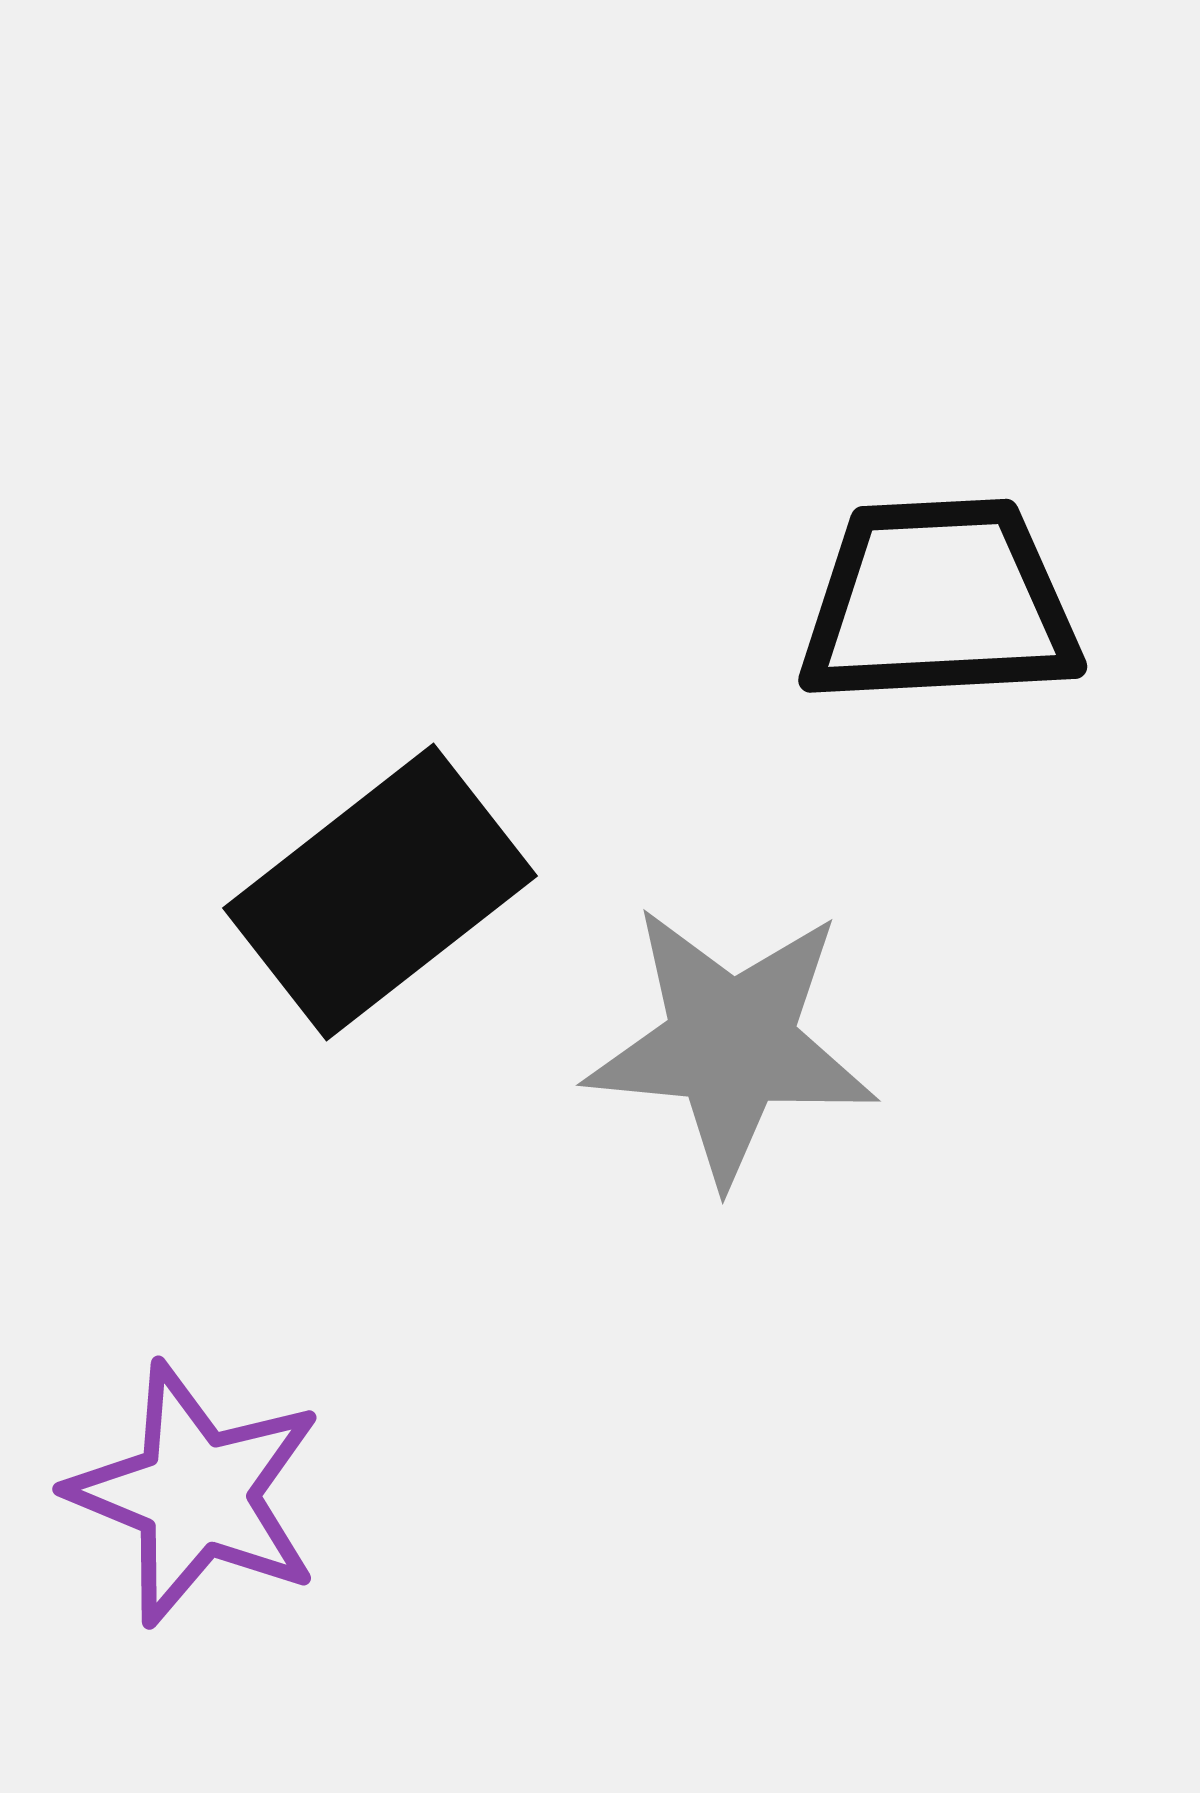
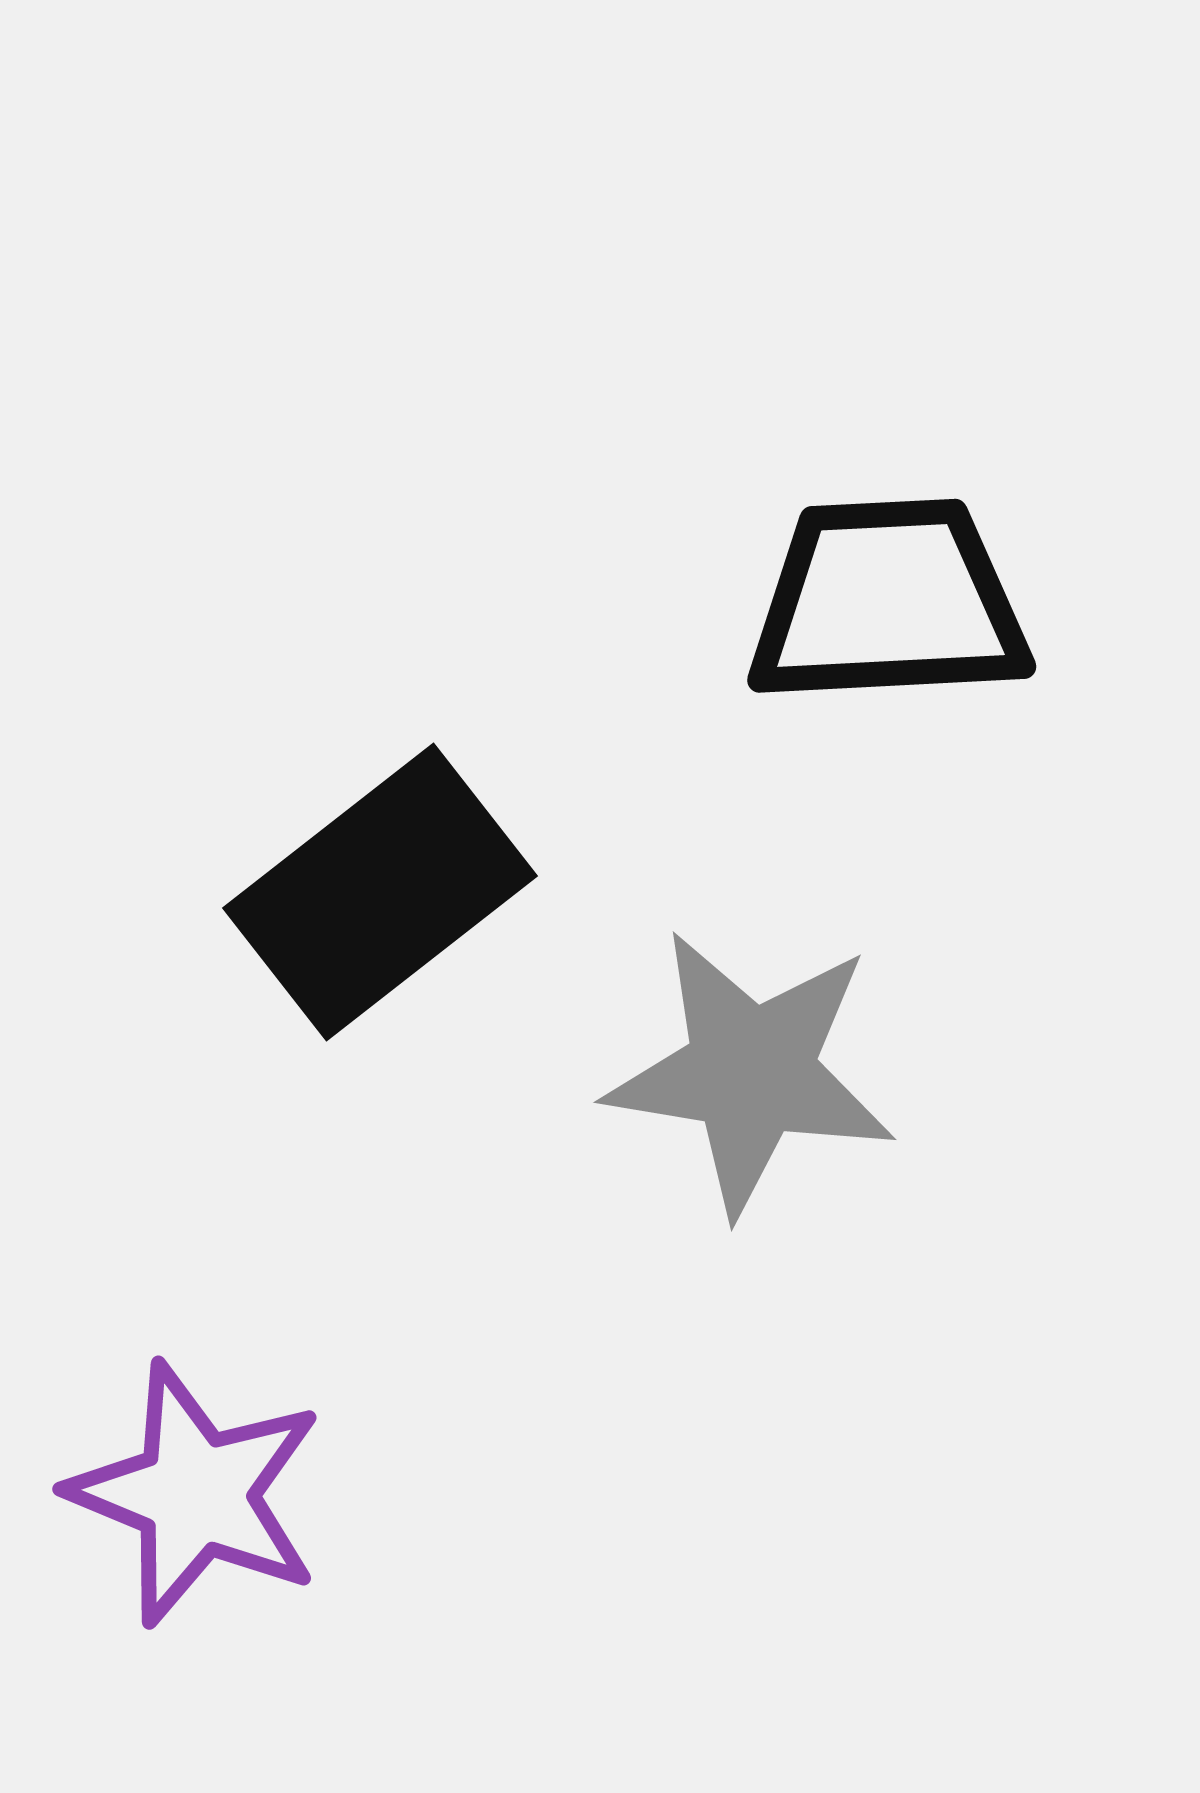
black trapezoid: moved 51 px left
gray star: moved 20 px right, 28 px down; rotated 4 degrees clockwise
